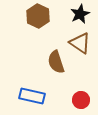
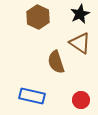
brown hexagon: moved 1 px down
